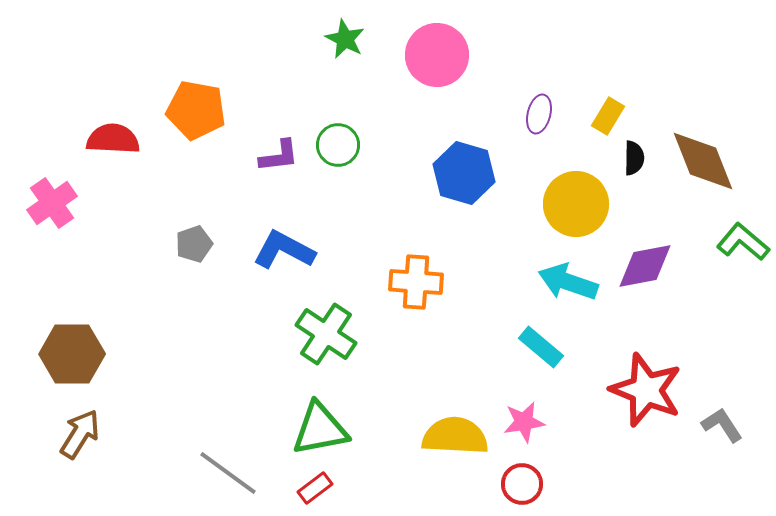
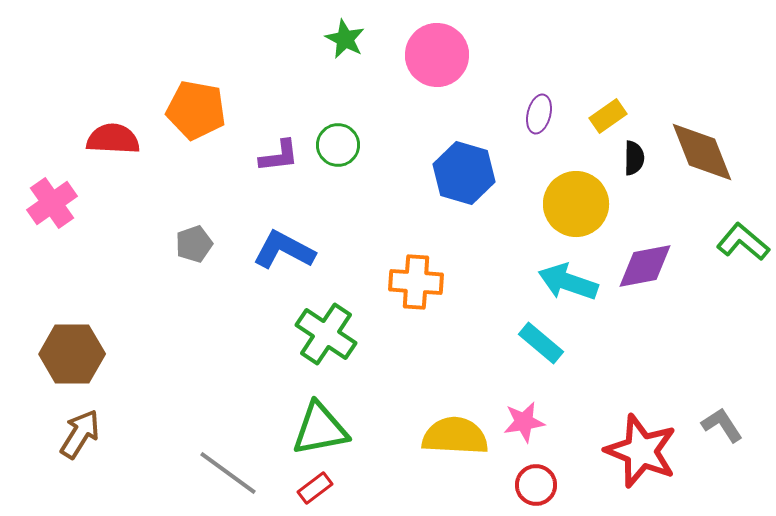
yellow rectangle: rotated 24 degrees clockwise
brown diamond: moved 1 px left, 9 px up
cyan rectangle: moved 4 px up
red star: moved 5 px left, 61 px down
red circle: moved 14 px right, 1 px down
